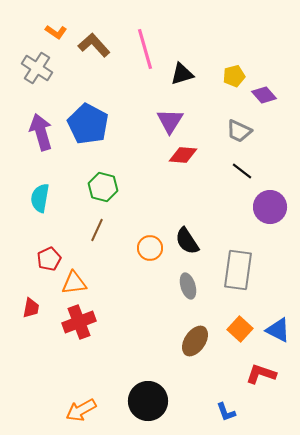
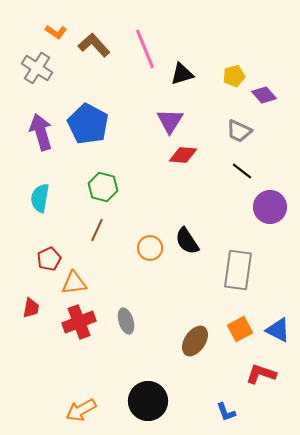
pink line: rotated 6 degrees counterclockwise
gray ellipse: moved 62 px left, 35 px down
orange square: rotated 20 degrees clockwise
